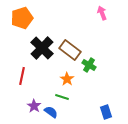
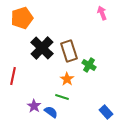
brown rectangle: moved 1 px left, 1 px down; rotated 35 degrees clockwise
red line: moved 9 px left
blue rectangle: rotated 24 degrees counterclockwise
